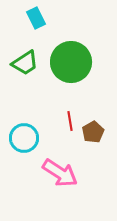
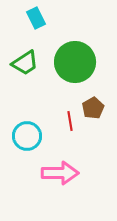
green circle: moved 4 px right
brown pentagon: moved 24 px up
cyan circle: moved 3 px right, 2 px up
pink arrow: rotated 33 degrees counterclockwise
